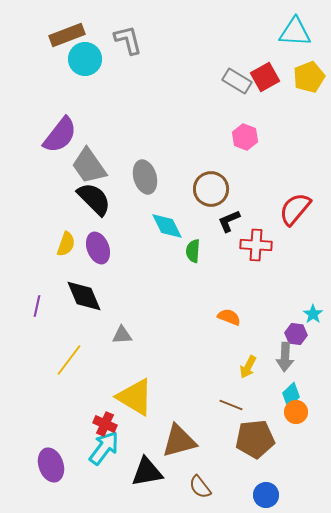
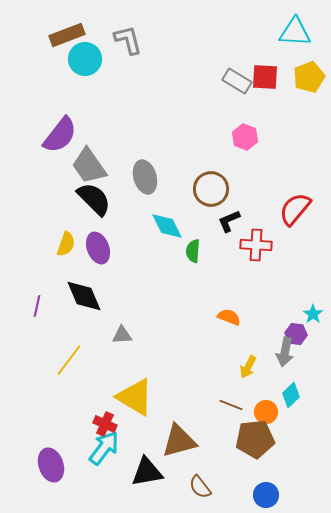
red square at (265, 77): rotated 32 degrees clockwise
gray arrow at (285, 357): moved 5 px up; rotated 8 degrees clockwise
orange circle at (296, 412): moved 30 px left
